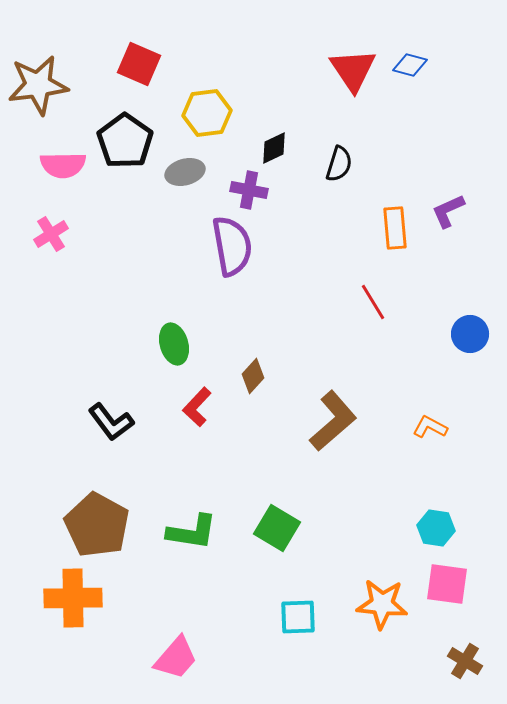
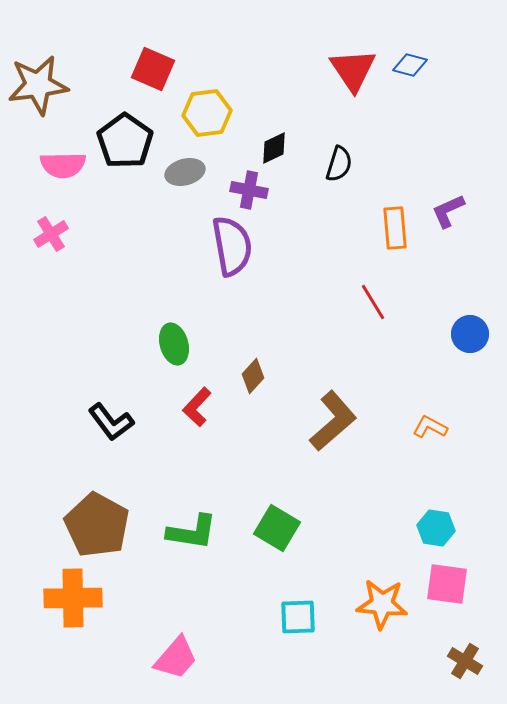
red square: moved 14 px right, 5 px down
